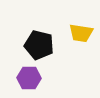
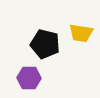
black pentagon: moved 6 px right, 1 px up
